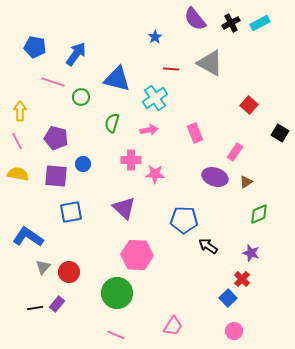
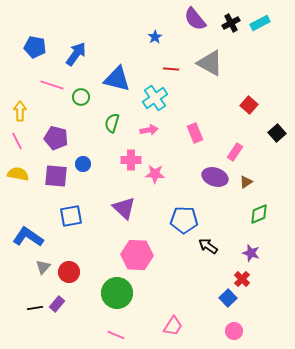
pink line at (53, 82): moved 1 px left, 3 px down
black square at (280, 133): moved 3 px left; rotated 18 degrees clockwise
blue square at (71, 212): moved 4 px down
